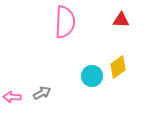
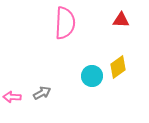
pink semicircle: moved 1 px down
